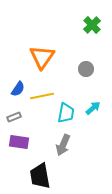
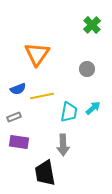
orange triangle: moved 5 px left, 3 px up
gray circle: moved 1 px right
blue semicircle: rotated 35 degrees clockwise
cyan trapezoid: moved 3 px right, 1 px up
gray arrow: rotated 25 degrees counterclockwise
black trapezoid: moved 5 px right, 3 px up
